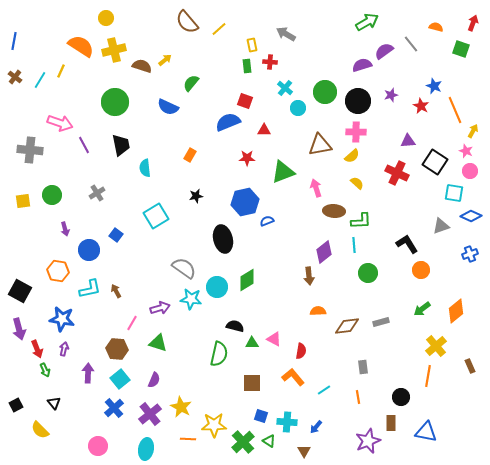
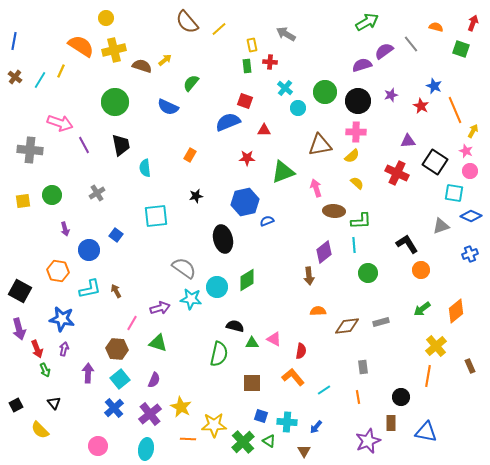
cyan square at (156, 216): rotated 25 degrees clockwise
